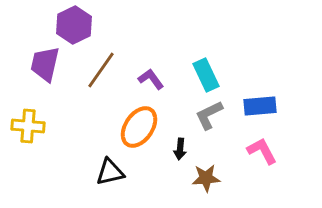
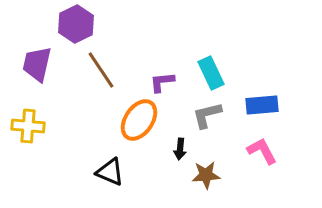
purple hexagon: moved 2 px right, 1 px up
purple trapezoid: moved 8 px left
brown line: rotated 69 degrees counterclockwise
cyan rectangle: moved 5 px right, 2 px up
purple L-shape: moved 11 px right, 3 px down; rotated 60 degrees counterclockwise
blue rectangle: moved 2 px right, 1 px up
gray L-shape: moved 2 px left; rotated 12 degrees clockwise
orange ellipse: moved 7 px up
black triangle: rotated 36 degrees clockwise
brown star: moved 3 px up
